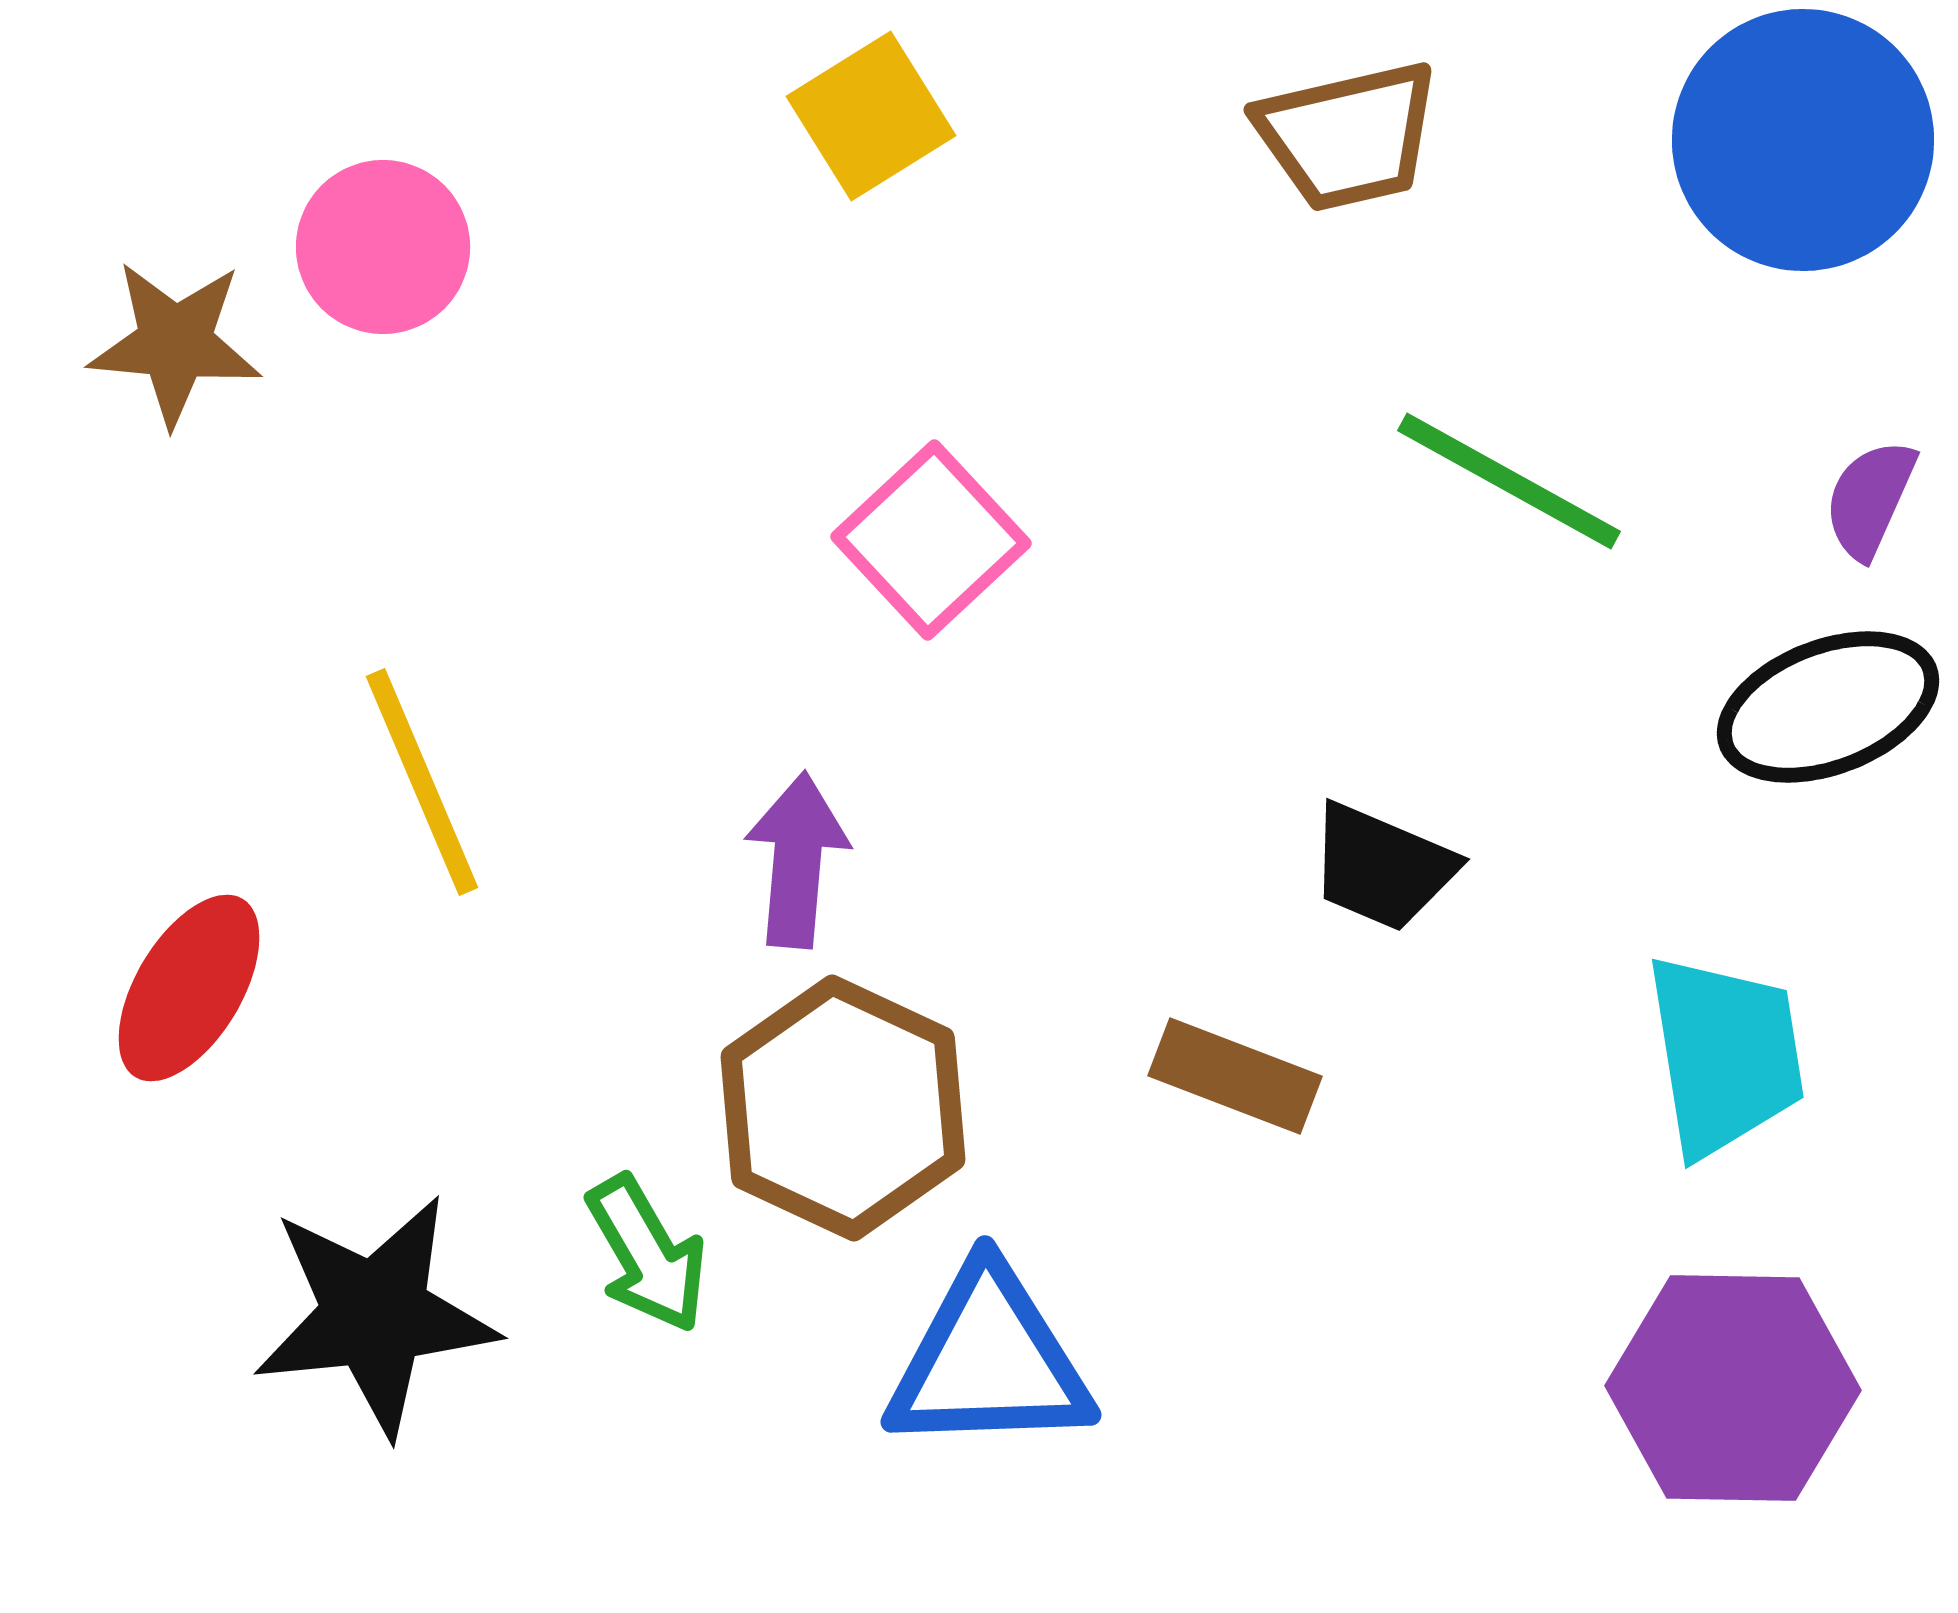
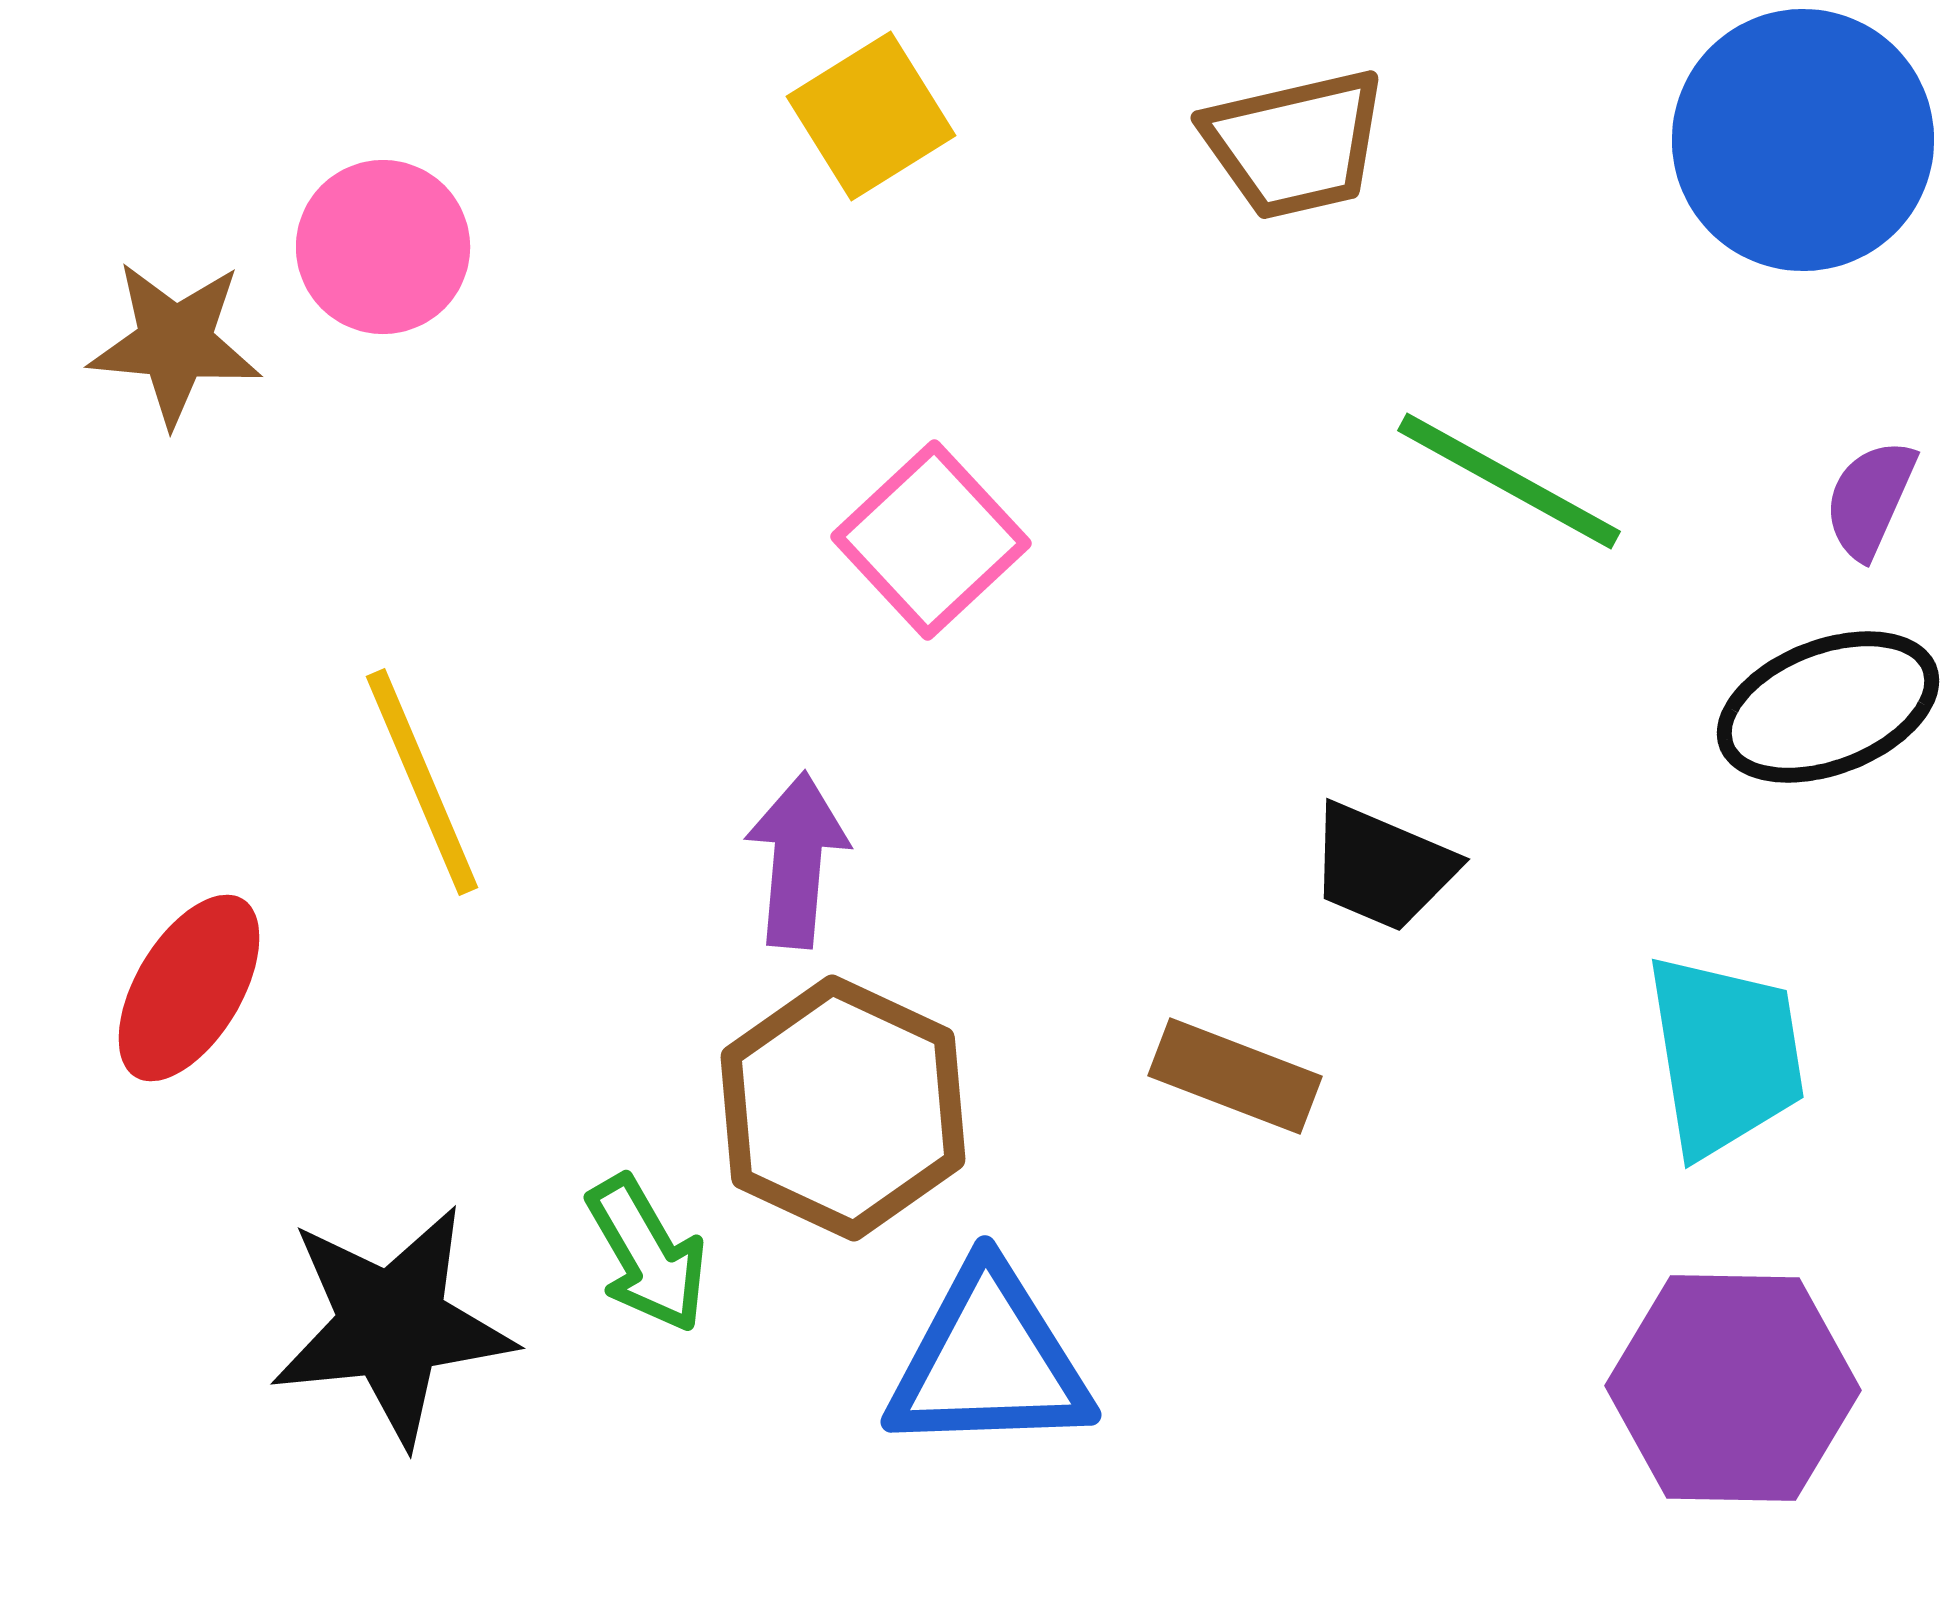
brown trapezoid: moved 53 px left, 8 px down
black star: moved 17 px right, 10 px down
